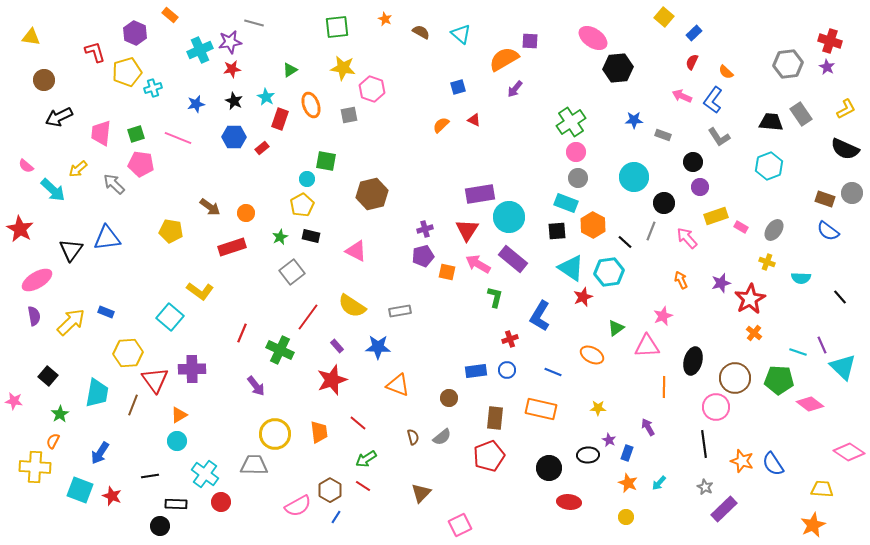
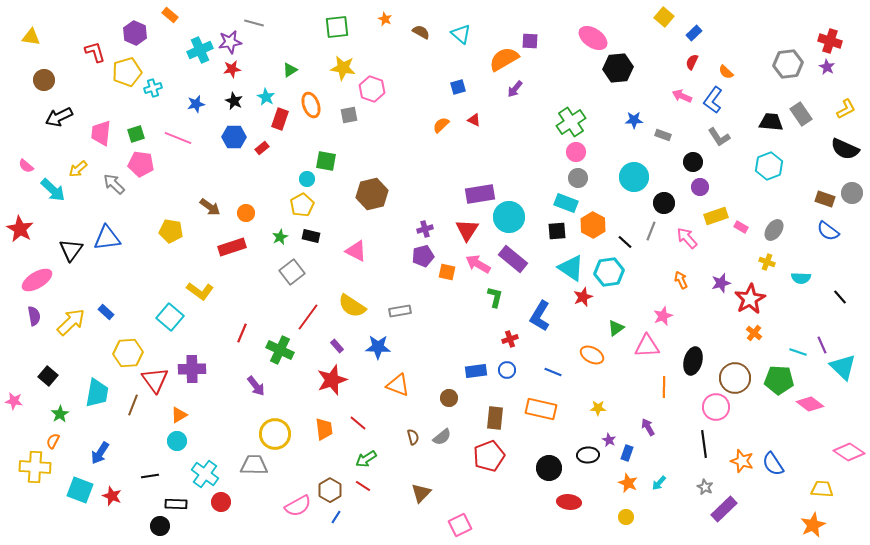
blue rectangle at (106, 312): rotated 21 degrees clockwise
orange trapezoid at (319, 432): moved 5 px right, 3 px up
